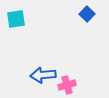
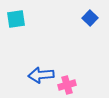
blue square: moved 3 px right, 4 px down
blue arrow: moved 2 px left
